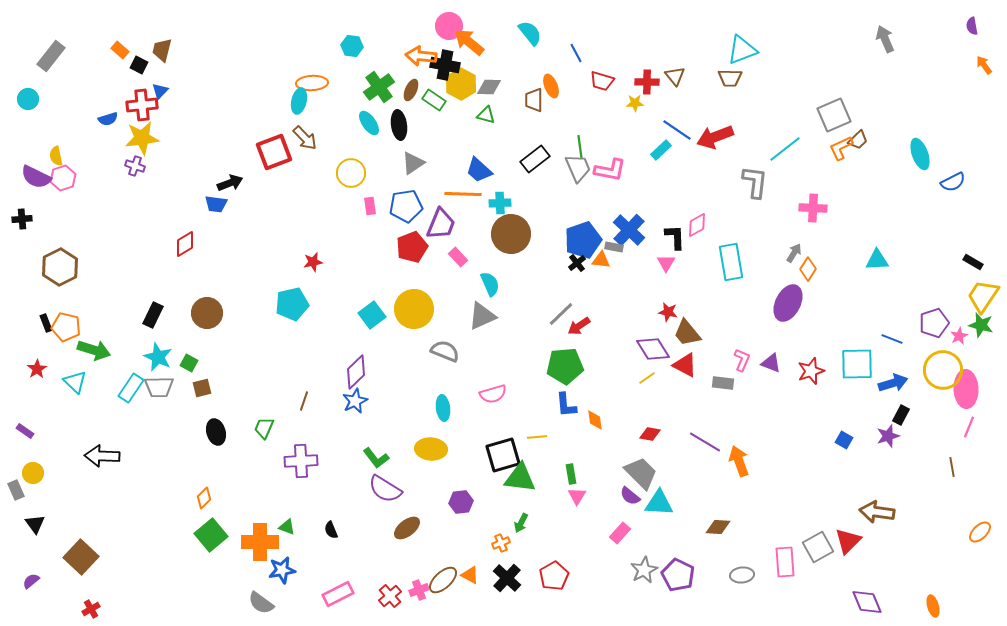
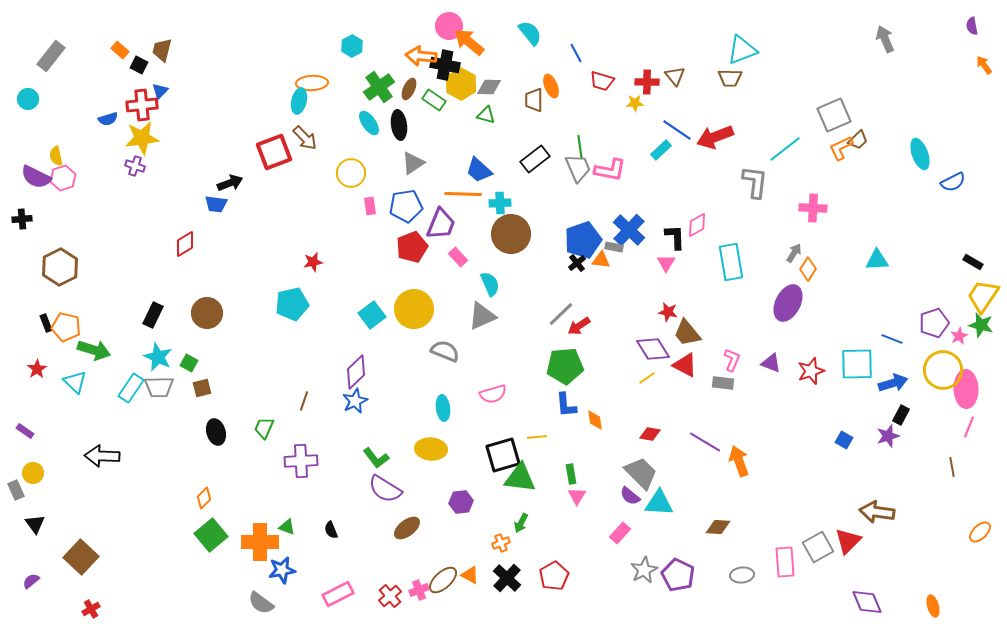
cyan hexagon at (352, 46): rotated 25 degrees clockwise
brown ellipse at (411, 90): moved 2 px left, 1 px up
pink L-shape at (742, 360): moved 10 px left
